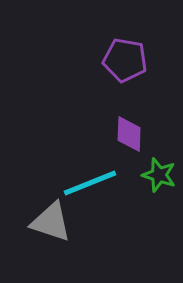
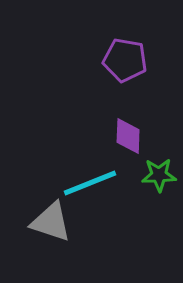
purple diamond: moved 1 px left, 2 px down
green star: rotated 20 degrees counterclockwise
